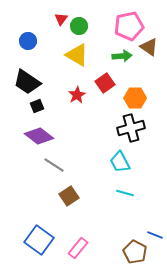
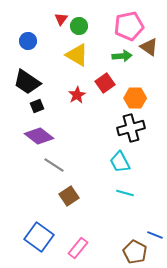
blue square: moved 3 px up
